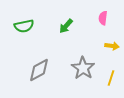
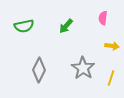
gray diamond: rotated 35 degrees counterclockwise
